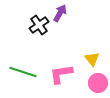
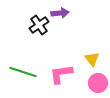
purple arrow: rotated 54 degrees clockwise
